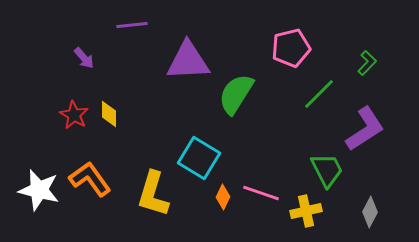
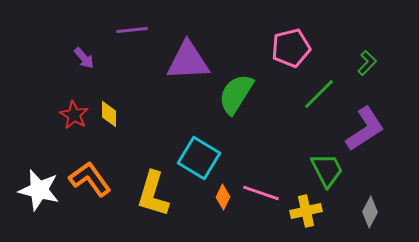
purple line: moved 5 px down
